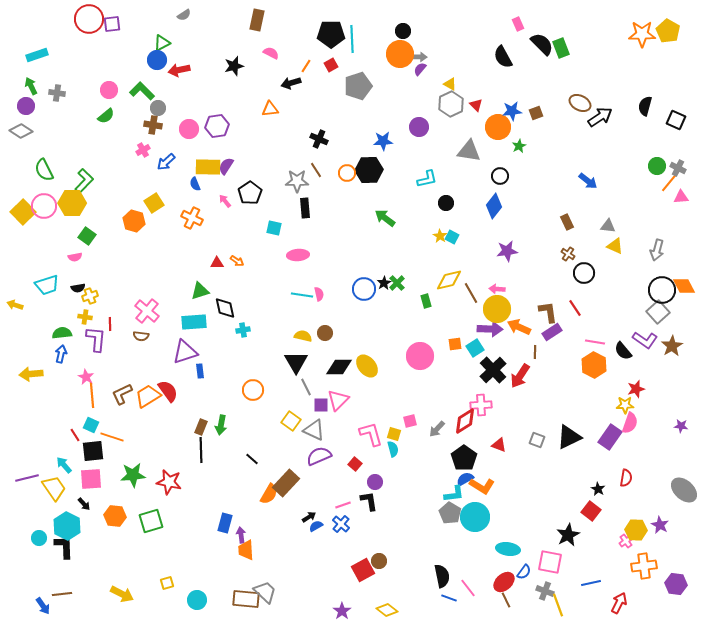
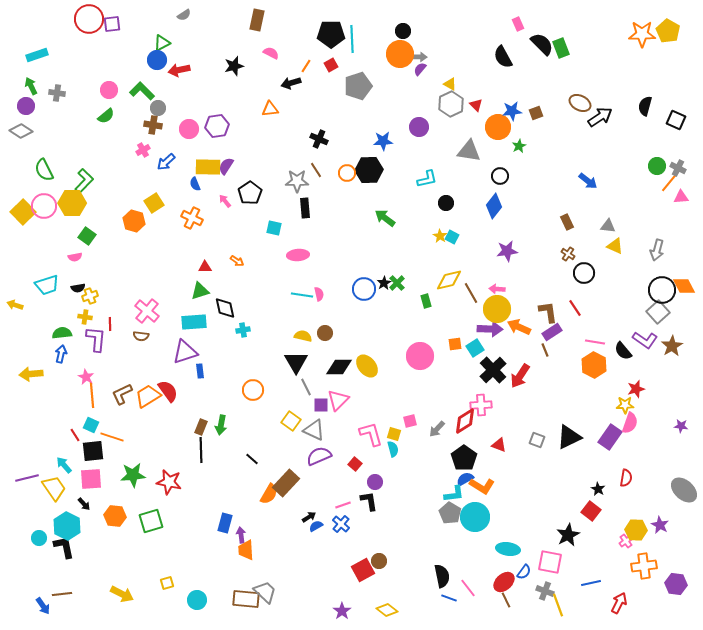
red triangle at (217, 263): moved 12 px left, 4 px down
brown line at (535, 352): moved 10 px right, 2 px up; rotated 24 degrees counterclockwise
black L-shape at (64, 547): rotated 10 degrees counterclockwise
